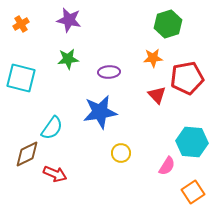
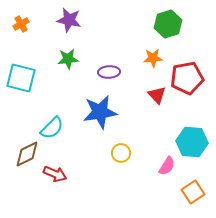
cyan semicircle: rotated 10 degrees clockwise
